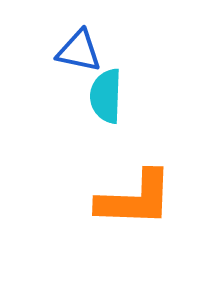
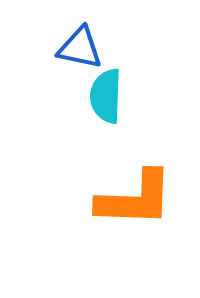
blue triangle: moved 1 px right, 3 px up
